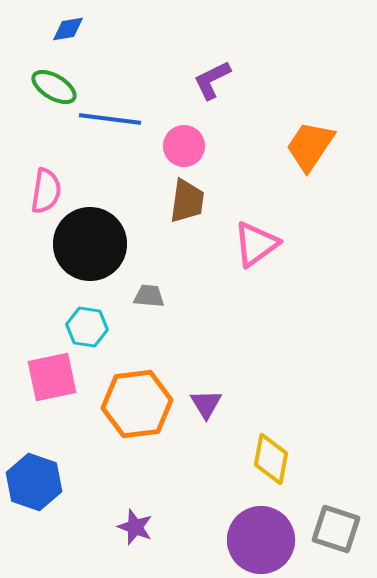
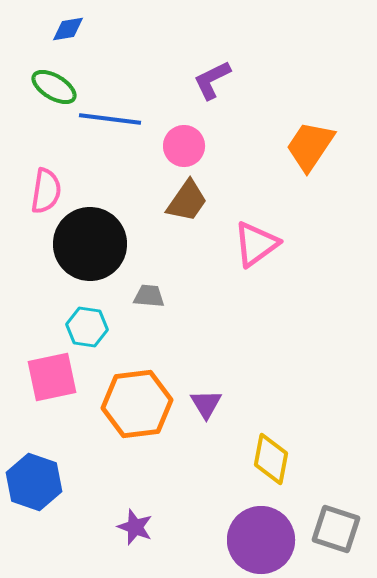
brown trapezoid: rotated 27 degrees clockwise
